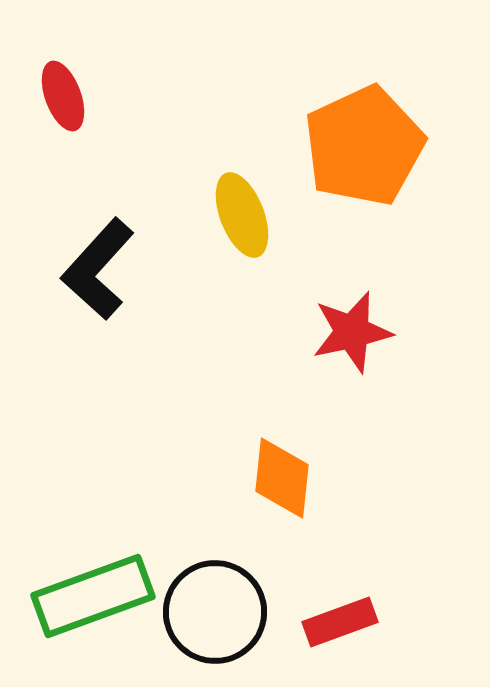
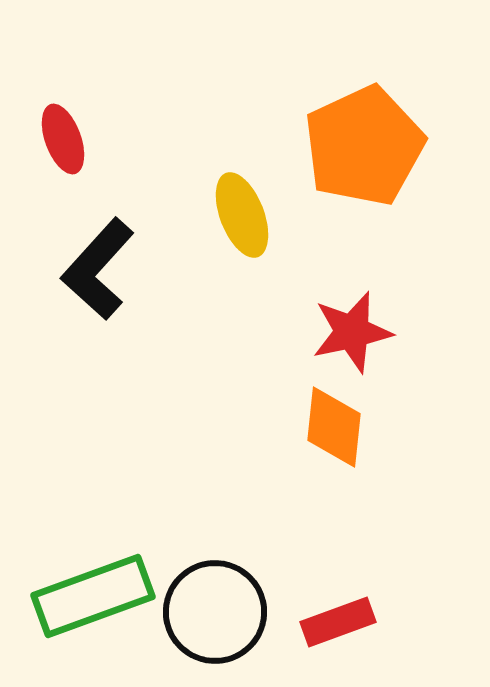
red ellipse: moved 43 px down
orange diamond: moved 52 px right, 51 px up
red rectangle: moved 2 px left
